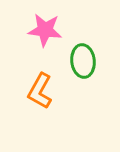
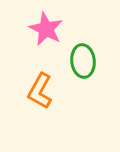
pink star: moved 1 px right, 1 px up; rotated 20 degrees clockwise
